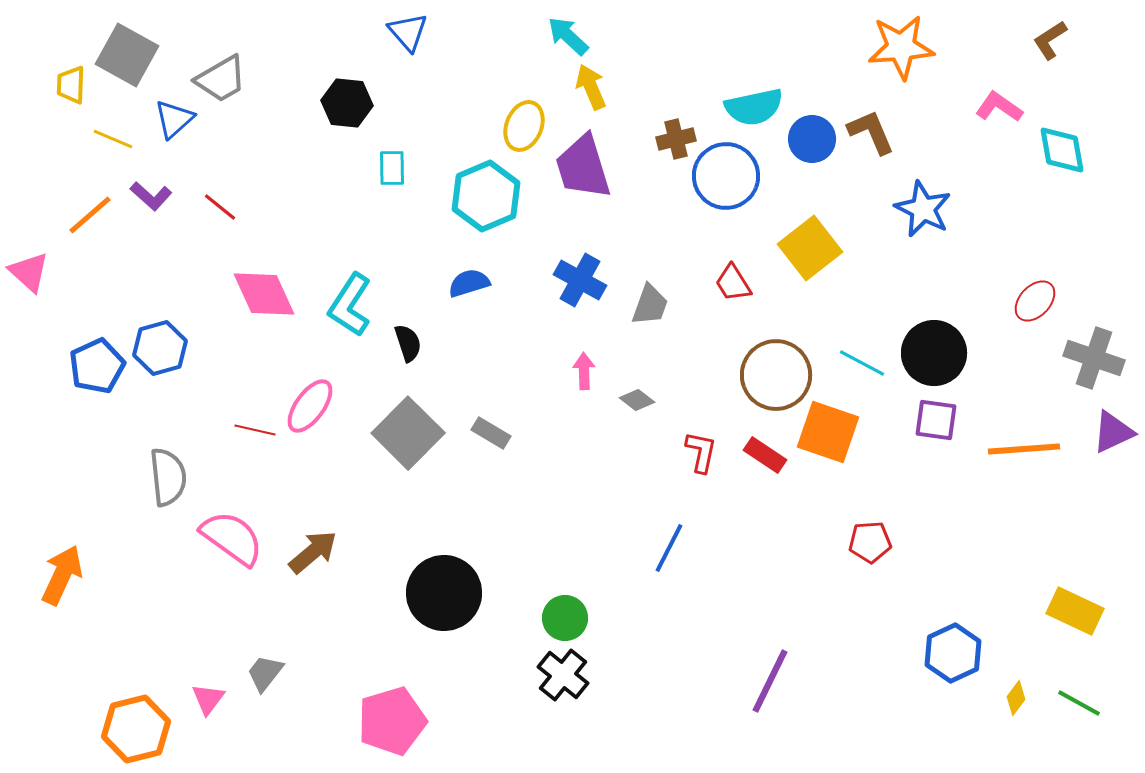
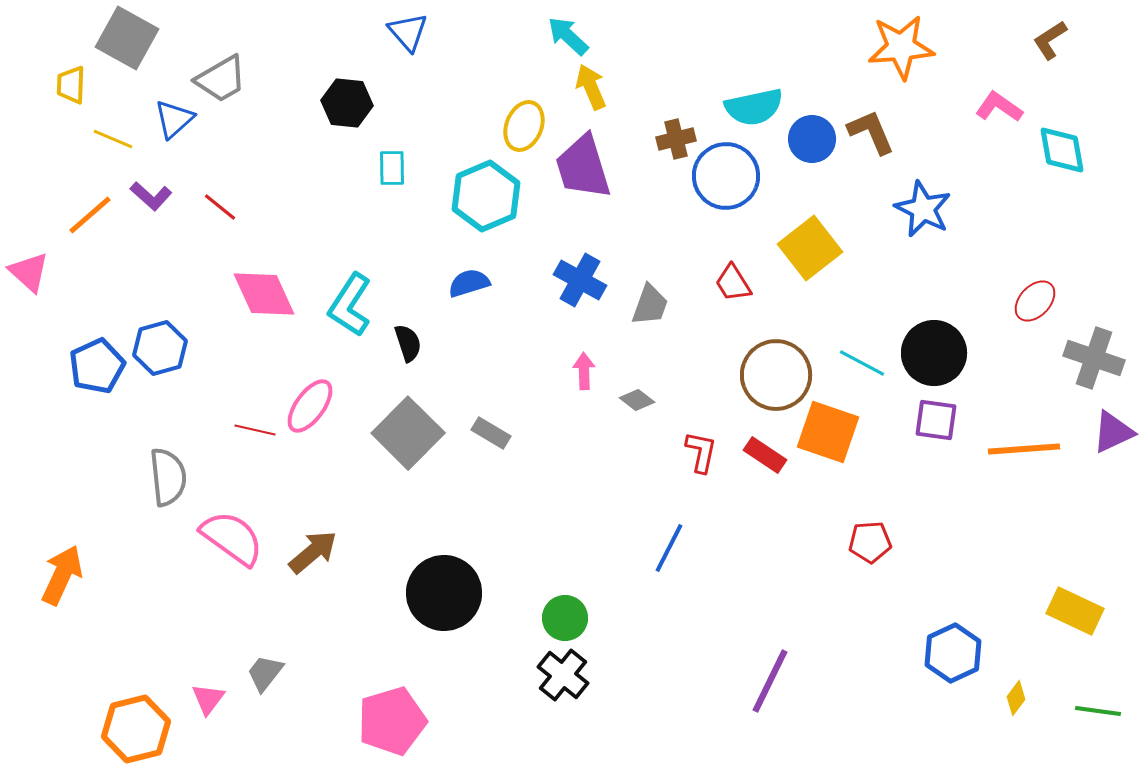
gray square at (127, 55): moved 17 px up
green line at (1079, 703): moved 19 px right, 8 px down; rotated 21 degrees counterclockwise
